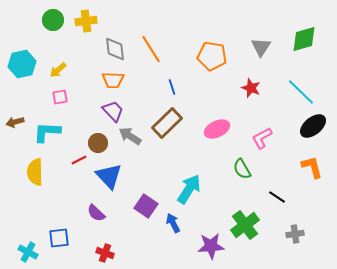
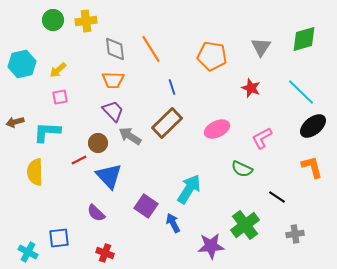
green semicircle: rotated 35 degrees counterclockwise
